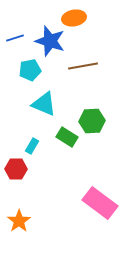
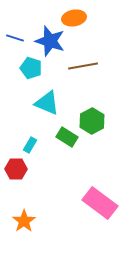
blue line: rotated 36 degrees clockwise
cyan pentagon: moved 1 px right, 2 px up; rotated 30 degrees clockwise
cyan triangle: moved 3 px right, 1 px up
green hexagon: rotated 25 degrees counterclockwise
cyan rectangle: moved 2 px left, 1 px up
orange star: moved 5 px right
